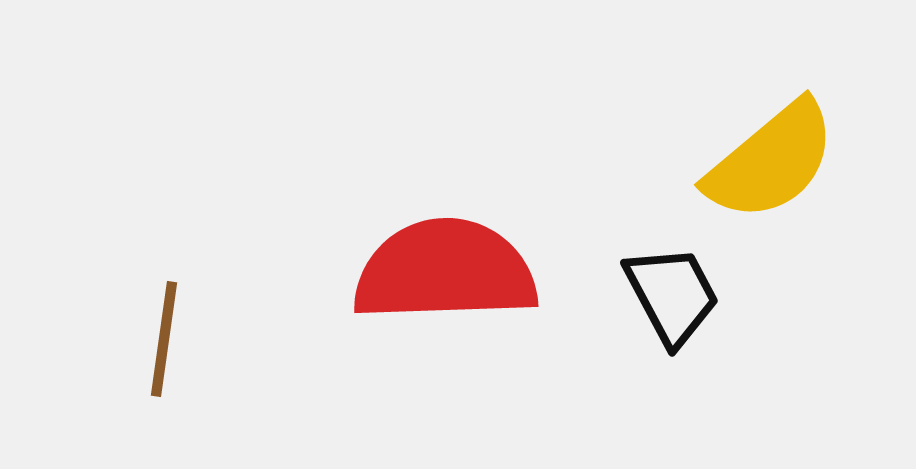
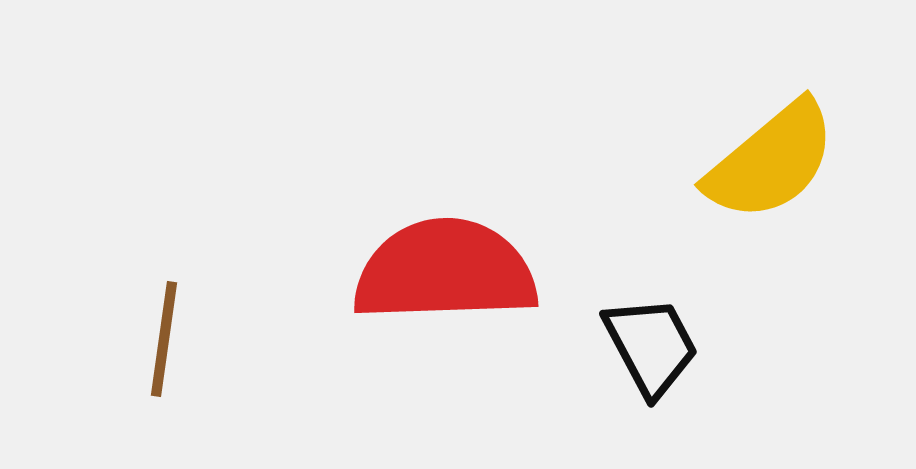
black trapezoid: moved 21 px left, 51 px down
